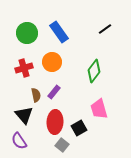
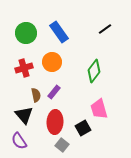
green circle: moved 1 px left
black square: moved 4 px right
